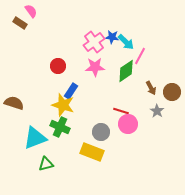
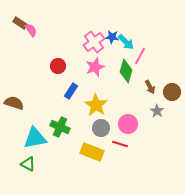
pink semicircle: moved 19 px down
pink star: rotated 18 degrees counterclockwise
green diamond: rotated 40 degrees counterclockwise
brown arrow: moved 1 px left, 1 px up
yellow star: moved 33 px right; rotated 15 degrees clockwise
red line: moved 1 px left, 33 px down
gray circle: moved 4 px up
cyan triangle: rotated 10 degrees clockwise
green triangle: moved 18 px left; rotated 42 degrees clockwise
